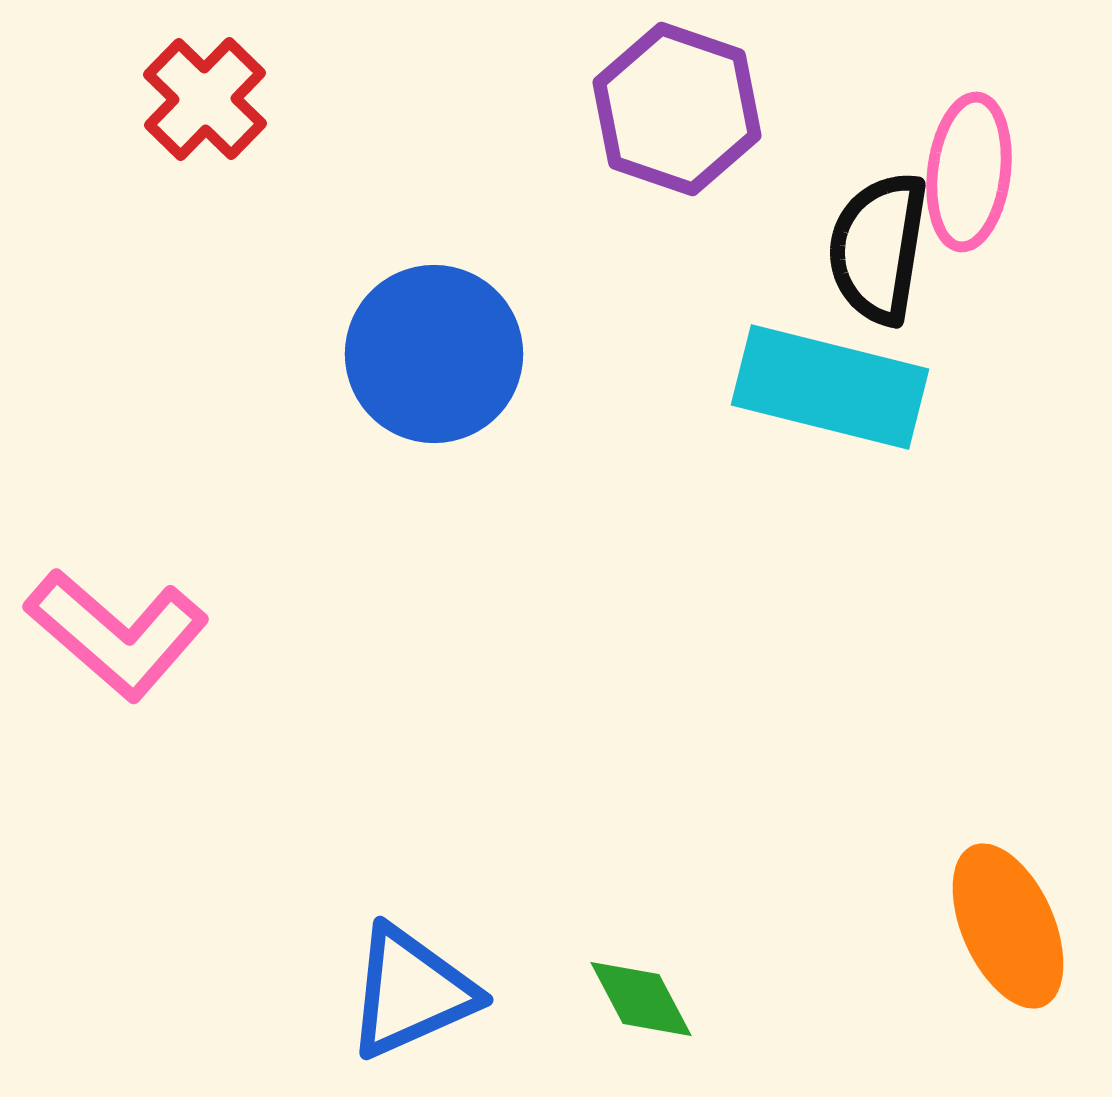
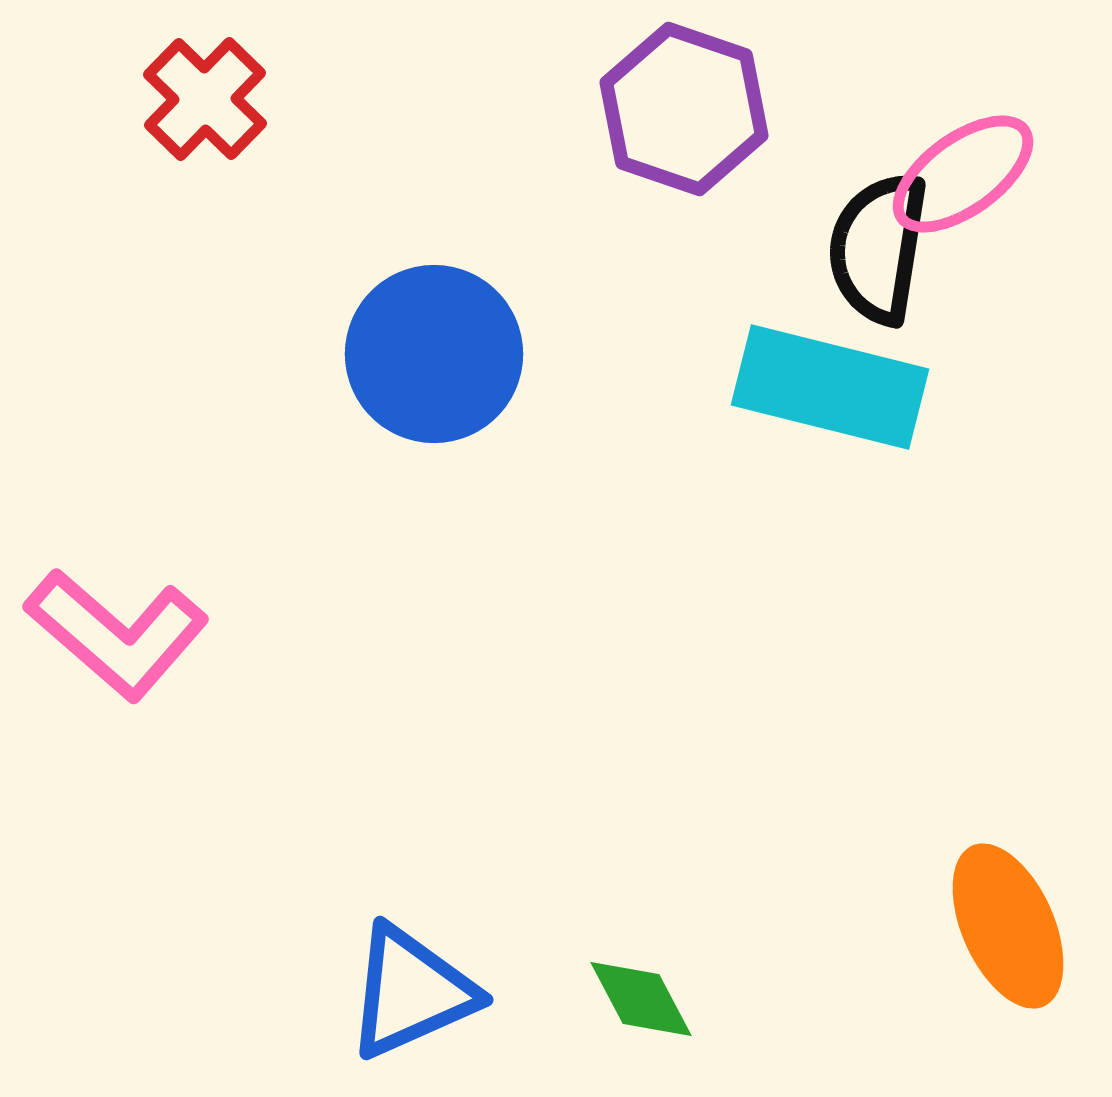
purple hexagon: moved 7 px right
pink ellipse: moved 6 px left, 2 px down; rotated 47 degrees clockwise
